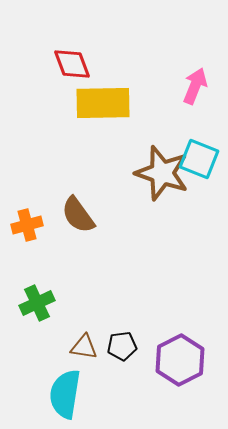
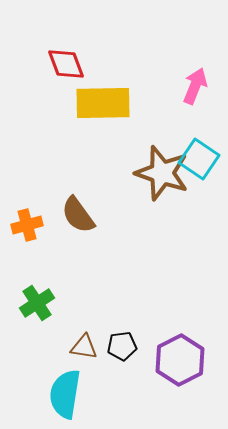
red diamond: moved 6 px left
cyan square: rotated 12 degrees clockwise
green cross: rotated 8 degrees counterclockwise
